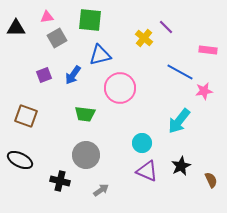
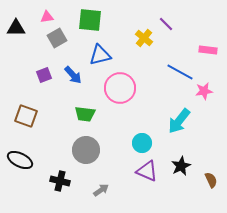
purple line: moved 3 px up
blue arrow: rotated 78 degrees counterclockwise
gray circle: moved 5 px up
